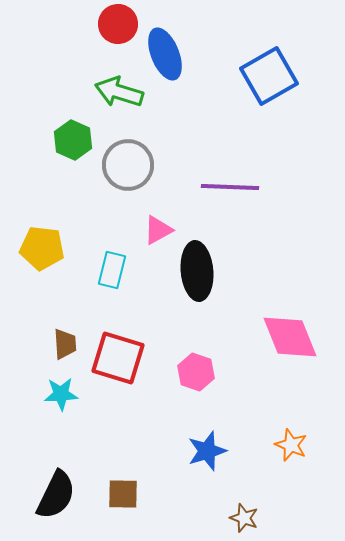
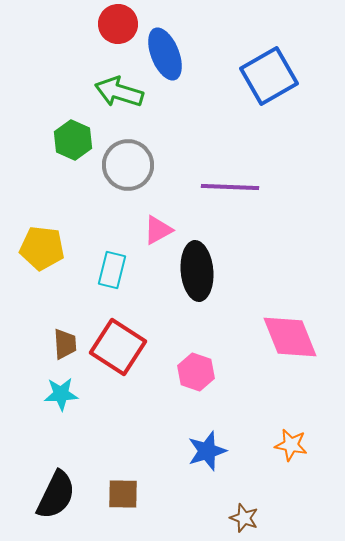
red square: moved 11 px up; rotated 16 degrees clockwise
orange star: rotated 12 degrees counterclockwise
